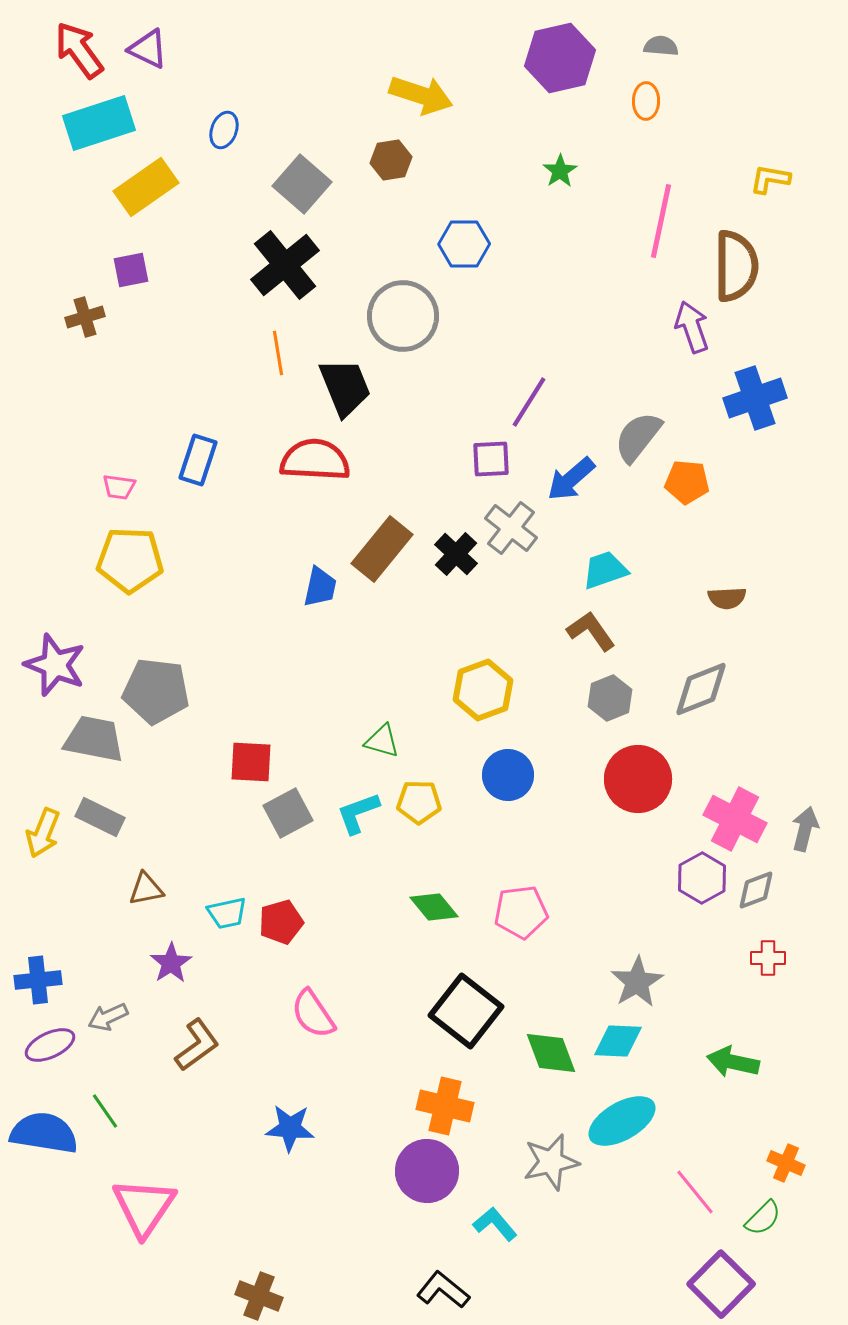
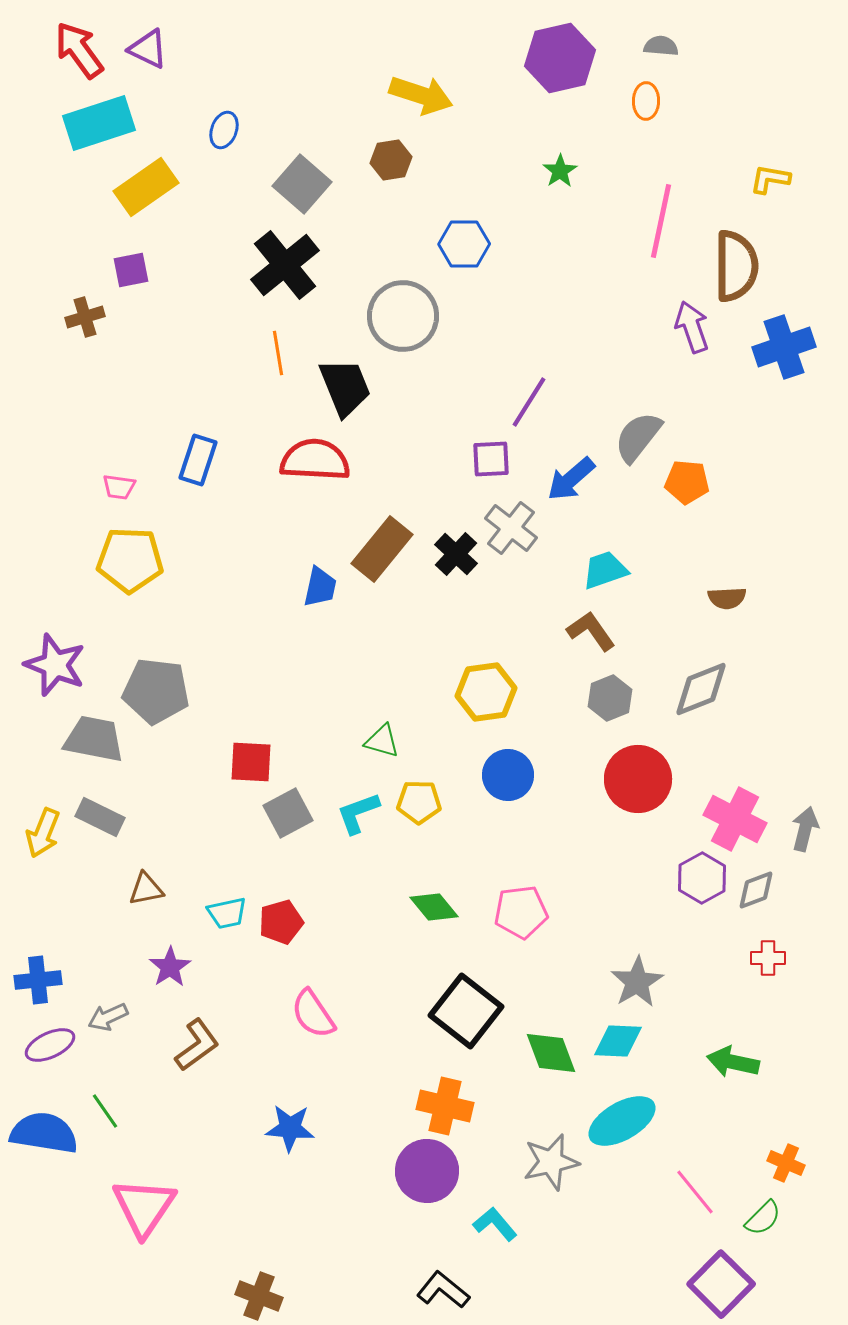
blue cross at (755, 398): moved 29 px right, 51 px up
yellow hexagon at (483, 690): moved 3 px right, 2 px down; rotated 12 degrees clockwise
purple star at (171, 963): moved 1 px left, 4 px down
